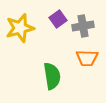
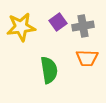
purple square: moved 3 px down
yellow star: moved 1 px right, 1 px up; rotated 8 degrees clockwise
green semicircle: moved 3 px left, 6 px up
